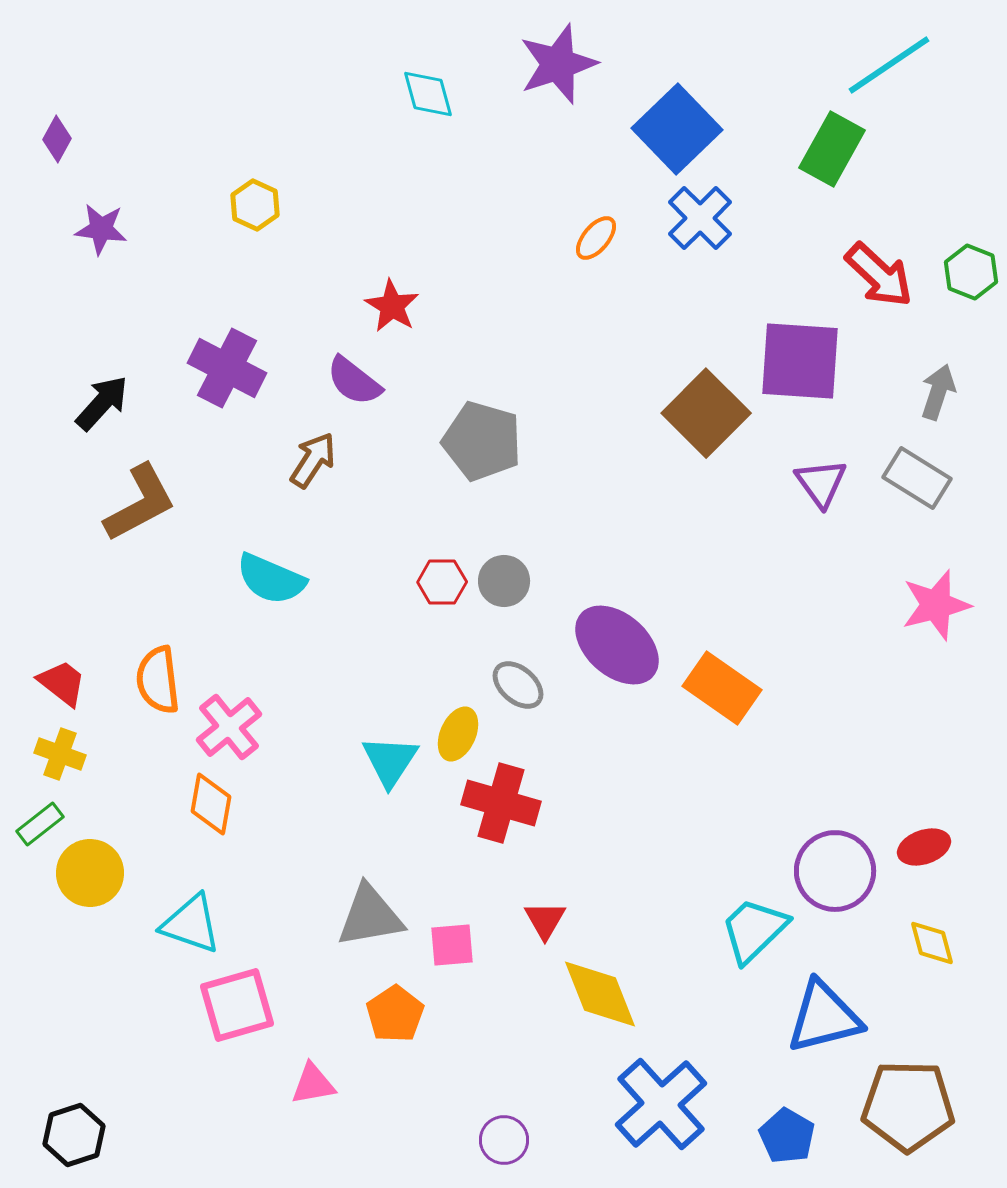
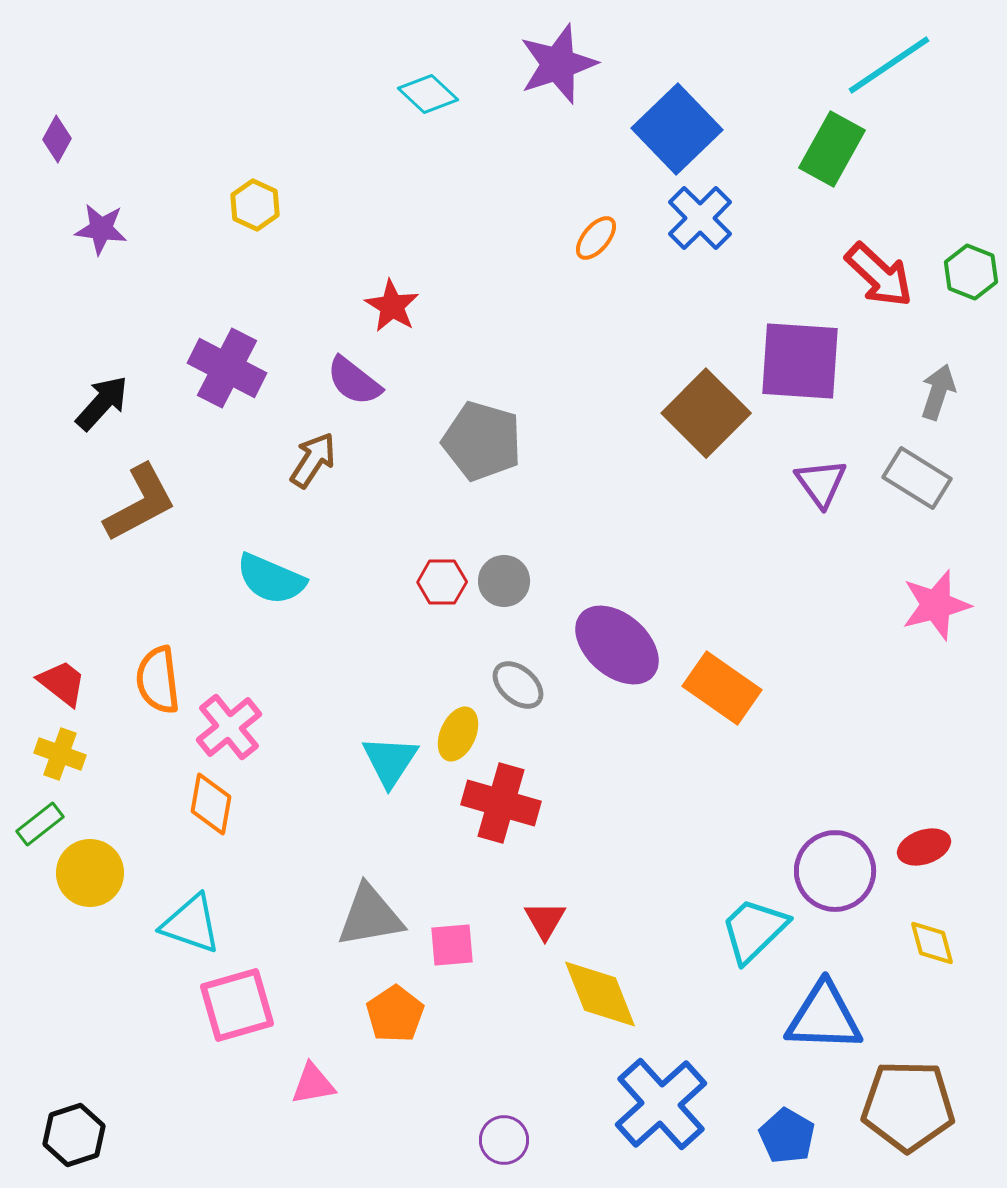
cyan diamond at (428, 94): rotated 32 degrees counterclockwise
blue triangle at (824, 1017): rotated 16 degrees clockwise
